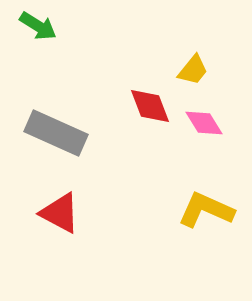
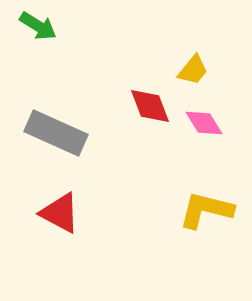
yellow L-shape: rotated 10 degrees counterclockwise
